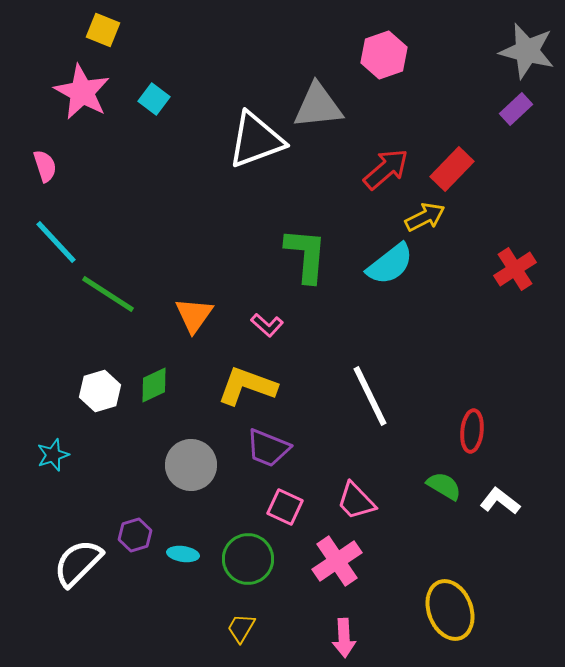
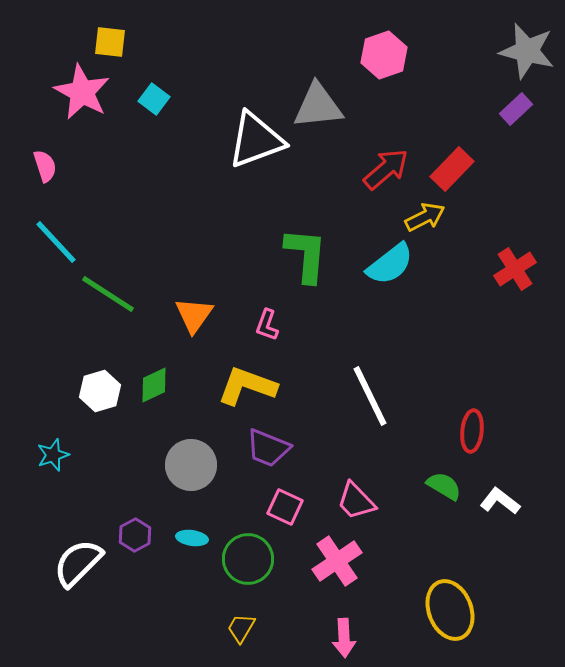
yellow square: moved 7 px right, 12 px down; rotated 16 degrees counterclockwise
pink L-shape: rotated 68 degrees clockwise
purple hexagon: rotated 12 degrees counterclockwise
cyan ellipse: moved 9 px right, 16 px up
